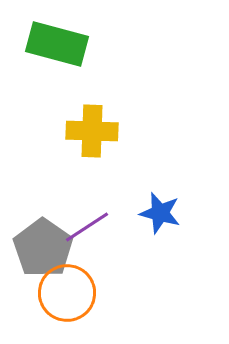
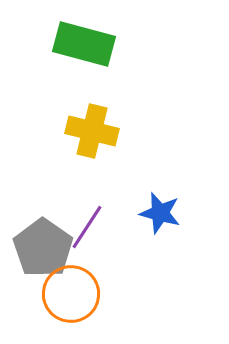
green rectangle: moved 27 px right
yellow cross: rotated 12 degrees clockwise
purple line: rotated 24 degrees counterclockwise
orange circle: moved 4 px right, 1 px down
